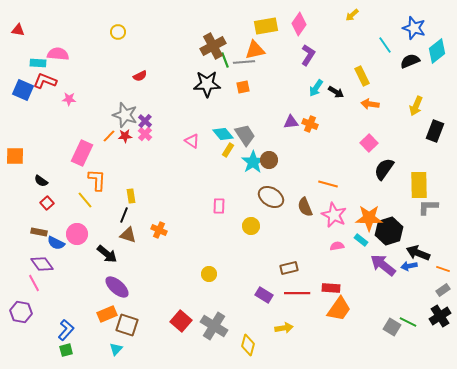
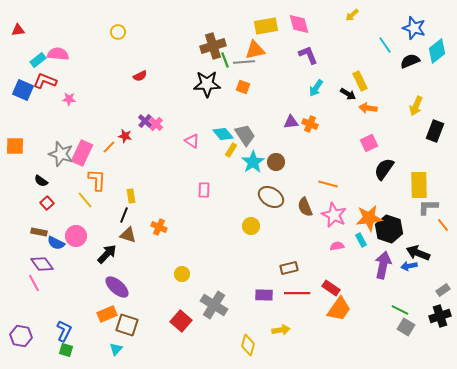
pink diamond at (299, 24): rotated 50 degrees counterclockwise
red triangle at (18, 30): rotated 16 degrees counterclockwise
brown cross at (213, 46): rotated 10 degrees clockwise
purple L-shape at (308, 55): rotated 55 degrees counterclockwise
cyan rectangle at (38, 63): moved 3 px up; rotated 42 degrees counterclockwise
yellow rectangle at (362, 76): moved 2 px left, 5 px down
orange square at (243, 87): rotated 32 degrees clockwise
black arrow at (336, 92): moved 12 px right, 2 px down
orange arrow at (370, 104): moved 2 px left, 4 px down
gray star at (125, 115): moved 64 px left, 39 px down
pink cross at (145, 134): moved 11 px right, 10 px up
orange line at (109, 136): moved 11 px down
red star at (125, 136): rotated 16 degrees clockwise
pink square at (369, 143): rotated 18 degrees clockwise
yellow rectangle at (228, 150): moved 3 px right
orange square at (15, 156): moved 10 px up
brown circle at (269, 160): moved 7 px right, 2 px down
pink rectangle at (219, 206): moved 15 px left, 16 px up
orange star at (369, 218): rotated 8 degrees counterclockwise
orange cross at (159, 230): moved 3 px up
black hexagon at (389, 231): moved 2 px up; rotated 24 degrees counterclockwise
pink circle at (77, 234): moved 1 px left, 2 px down
cyan rectangle at (361, 240): rotated 24 degrees clockwise
black arrow at (107, 254): rotated 85 degrees counterclockwise
purple arrow at (383, 265): rotated 64 degrees clockwise
orange line at (443, 269): moved 44 px up; rotated 32 degrees clockwise
yellow circle at (209, 274): moved 27 px left
red rectangle at (331, 288): rotated 30 degrees clockwise
purple rectangle at (264, 295): rotated 30 degrees counterclockwise
purple hexagon at (21, 312): moved 24 px down
black cross at (440, 316): rotated 15 degrees clockwise
green line at (408, 322): moved 8 px left, 12 px up
gray cross at (214, 326): moved 21 px up
gray square at (392, 327): moved 14 px right
yellow arrow at (284, 328): moved 3 px left, 2 px down
blue L-shape at (66, 330): moved 2 px left, 1 px down; rotated 15 degrees counterclockwise
green square at (66, 350): rotated 32 degrees clockwise
